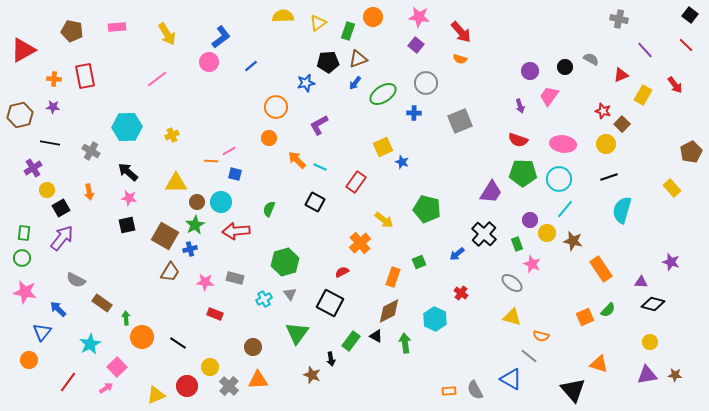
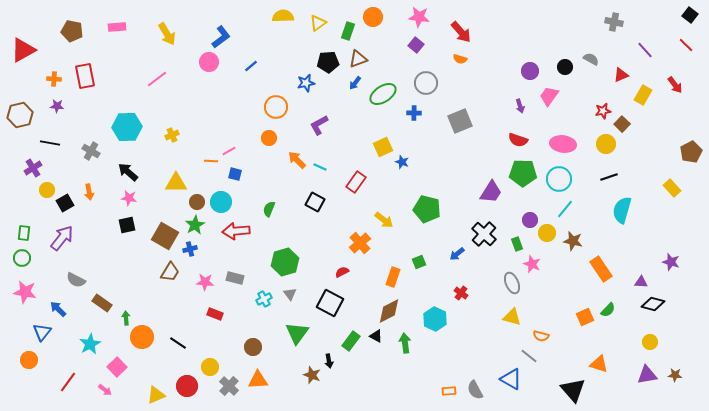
gray cross at (619, 19): moved 5 px left, 3 px down
purple star at (53, 107): moved 4 px right, 1 px up
red star at (603, 111): rotated 28 degrees counterclockwise
black square at (61, 208): moved 4 px right, 5 px up
gray ellipse at (512, 283): rotated 30 degrees clockwise
black arrow at (331, 359): moved 2 px left, 2 px down
pink arrow at (106, 388): moved 1 px left, 2 px down; rotated 72 degrees clockwise
